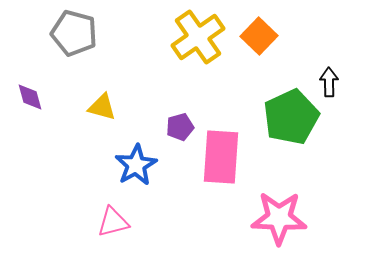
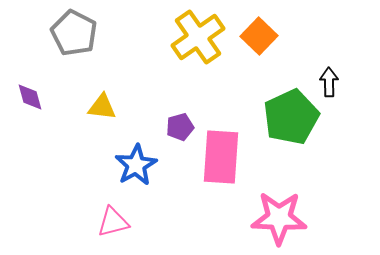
gray pentagon: rotated 12 degrees clockwise
yellow triangle: rotated 8 degrees counterclockwise
